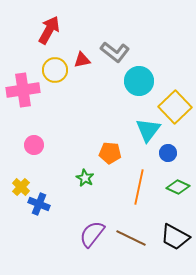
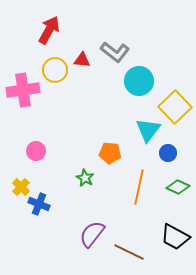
red triangle: rotated 18 degrees clockwise
pink circle: moved 2 px right, 6 px down
brown line: moved 2 px left, 14 px down
